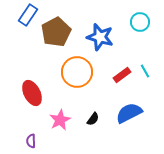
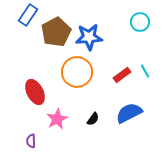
blue star: moved 11 px left; rotated 20 degrees counterclockwise
red ellipse: moved 3 px right, 1 px up
pink star: moved 3 px left, 1 px up
